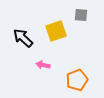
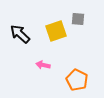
gray square: moved 3 px left, 4 px down
black arrow: moved 3 px left, 4 px up
orange pentagon: rotated 25 degrees counterclockwise
